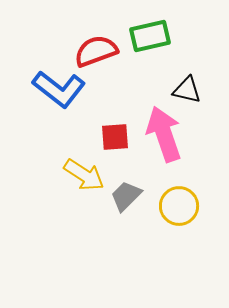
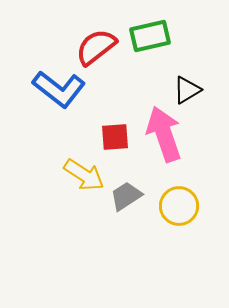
red semicircle: moved 4 px up; rotated 18 degrees counterclockwise
black triangle: rotated 44 degrees counterclockwise
gray trapezoid: rotated 12 degrees clockwise
